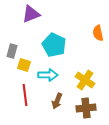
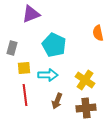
gray rectangle: moved 3 px up
yellow square: moved 3 px down; rotated 24 degrees counterclockwise
